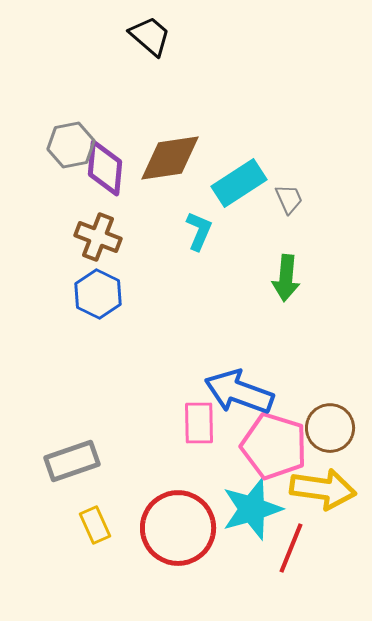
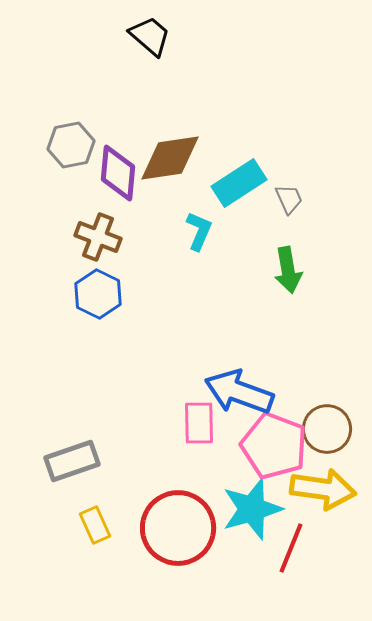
purple diamond: moved 13 px right, 5 px down
green arrow: moved 2 px right, 8 px up; rotated 15 degrees counterclockwise
brown circle: moved 3 px left, 1 px down
pink pentagon: rotated 4 degrees clockwise
